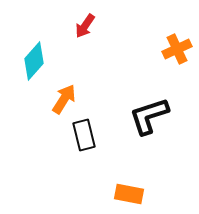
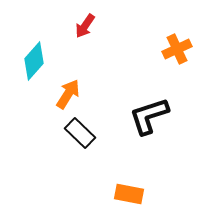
orange arrow: moved 4 px right, 5 px up
black rectangle: moved 4 px left, 2 px up; rotated 32 degrees counterclockwise
